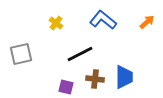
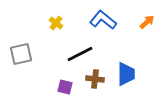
blue trapezoid: moved 2 px right, 3 px up
purple square: moved 1 px left
